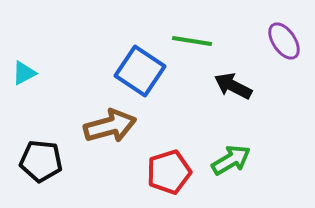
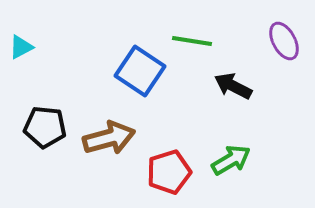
purple ellipse: rotated 6 degrees clockwise
cyan triangle: moved 3 px left, 26 px up
brown arrow: moved 1 px left, 12 px down
black pentagon: moved 4 px right, 34 px up
